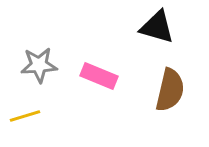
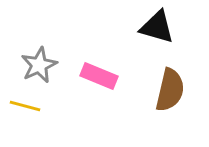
gray star: rotated 21 degrees counterclockwise
yellow line: moved 10 px up; rotated 32 degrees clockwise
